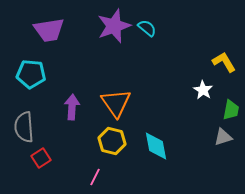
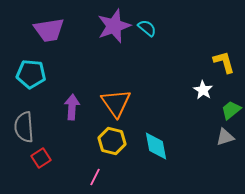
yellow L-shape: rotated 15 degrees clockwise
green trapezoid: rotated 140 degrees counterclockwise
gray triangle: moved 2 px right
